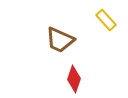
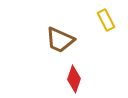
yellow rectangle: rotated 15 degrees clockwise
